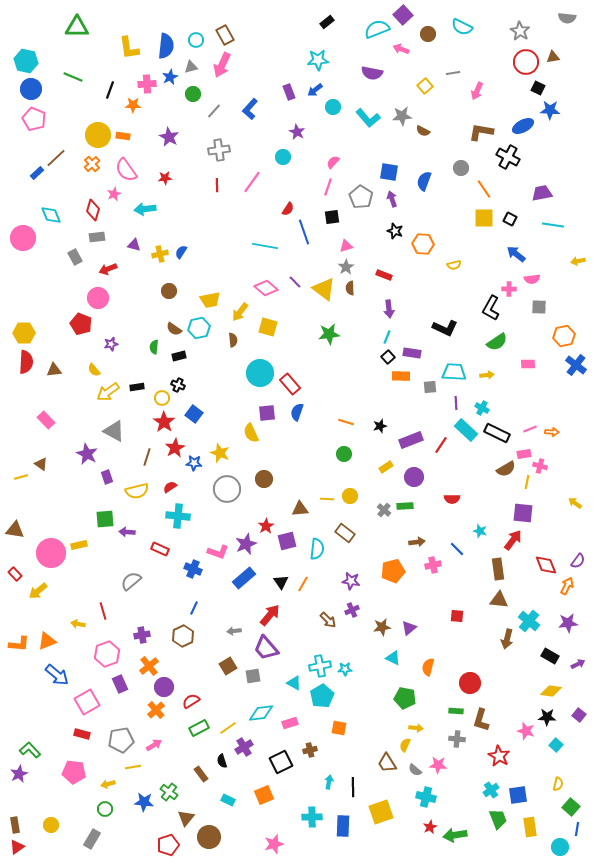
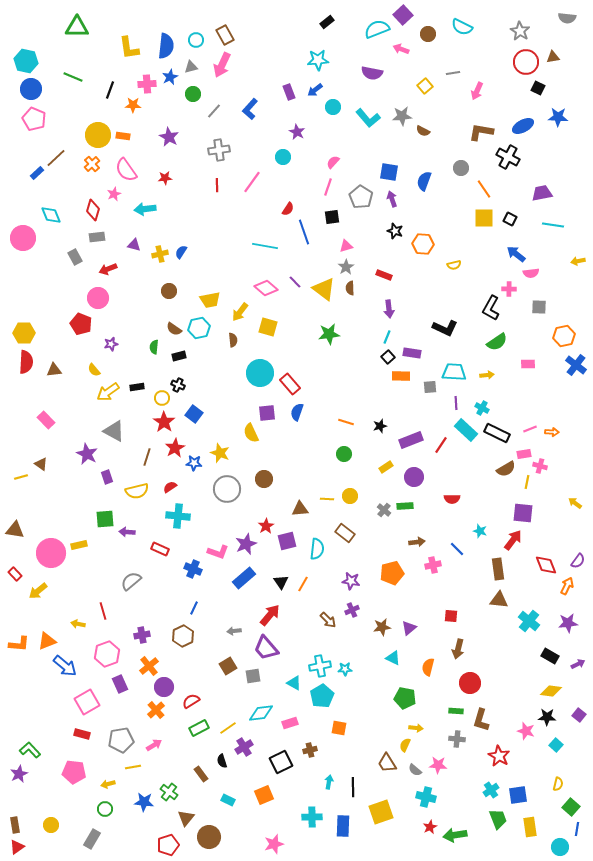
blue star at (550, 110): moved 8 px right, 7 px down
pink semicircle at (532, 279): moved 1 px left, 6 px up
orange pentagon at (393, 571): moved 1 px left, 2 px down
red square at (457, 616): moved 6 px left
brown arrow at (507, 639): moved 49 px left, 10 px down
blue arrow at (57, 675): moved 8 px right, 9 px up
